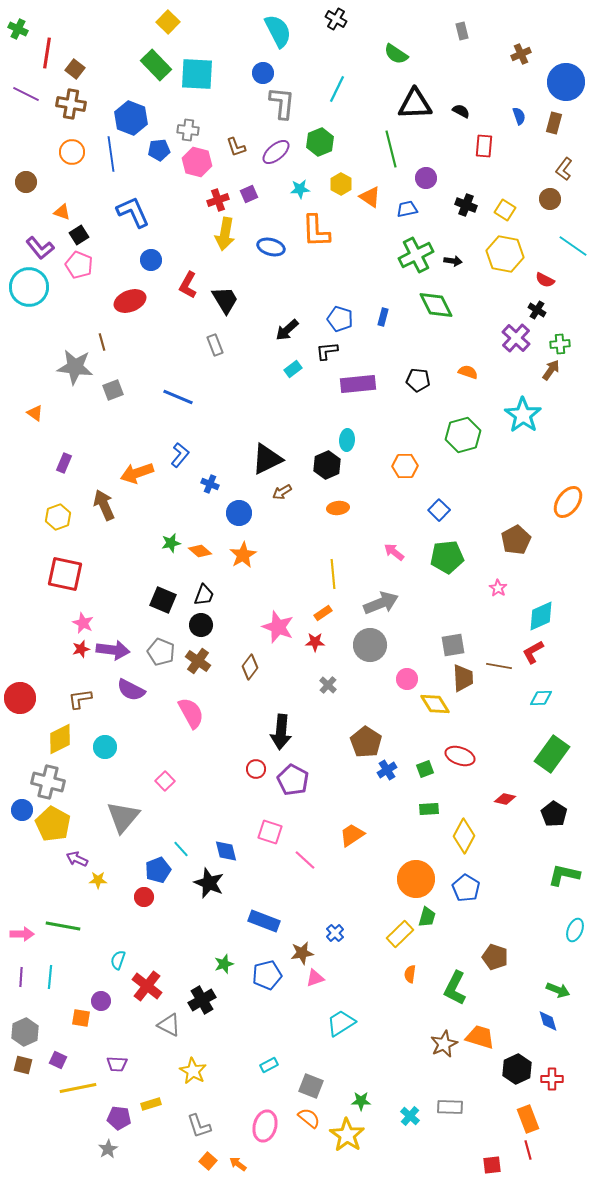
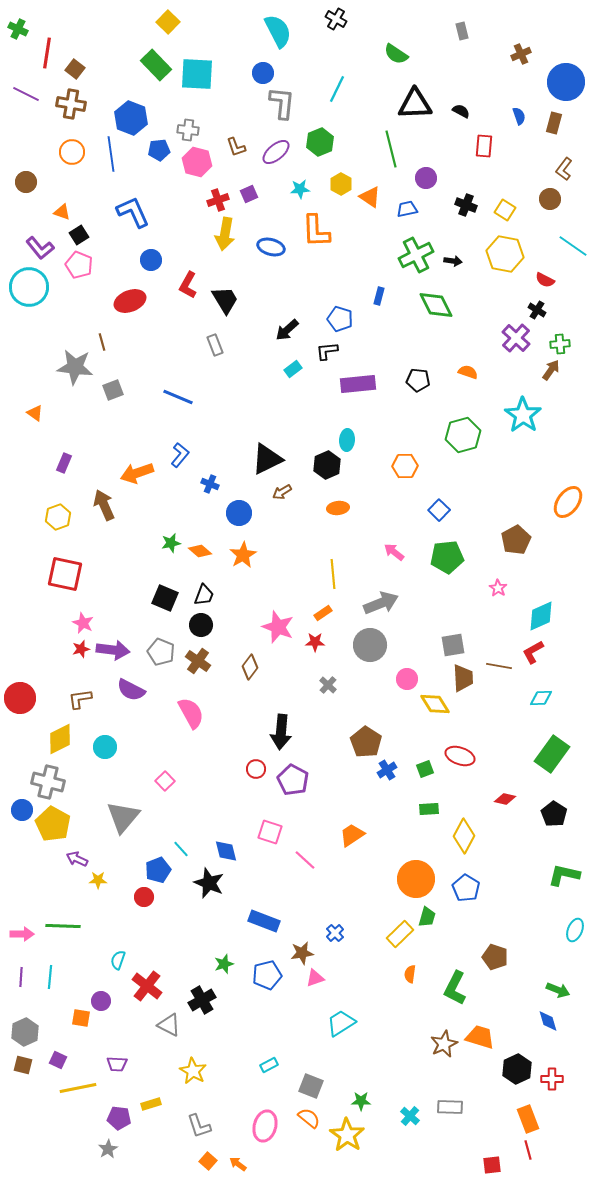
blue rectangle at (383, 317): moved 4 px left, 21 px up
black square at (163, 600): moved 2 px right, 2 px up
green line at (63, 926): rotated 8 degrees counterclockwise
